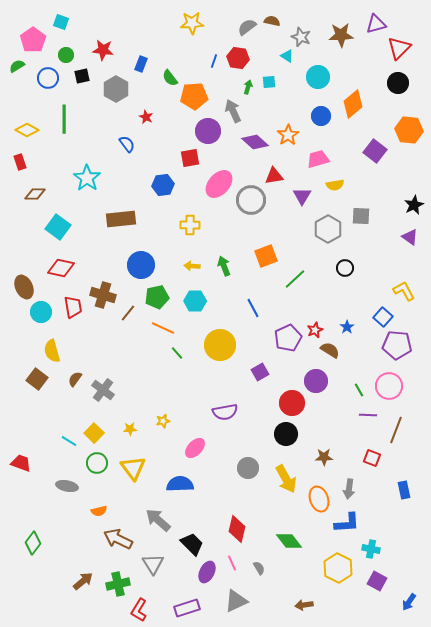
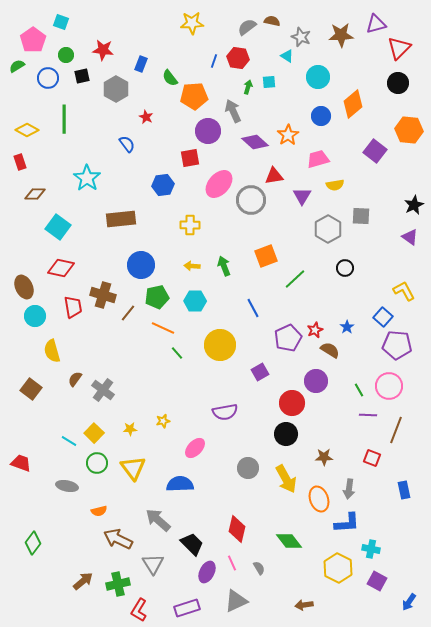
cyan circle at (41, 312): moved 6 px left, 4 px down
brown square at (37, 379): moved 6 px left, 10 px down
